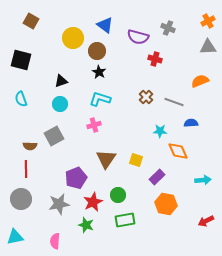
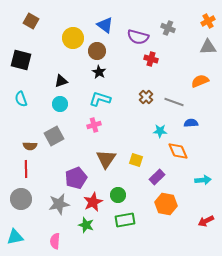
red cross: moved 4 px left
